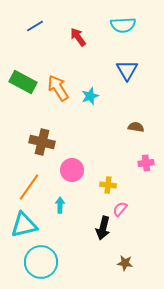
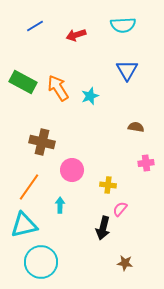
red arrow: moved 2 px left, 2 px up; rotated 72 degrees counterclockwise
